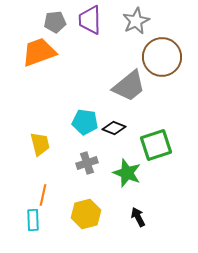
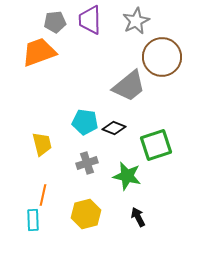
yellow trapezoid: moved 2 px right
green star: moved 3 px down; rotated 8 degrees counterclockwise
